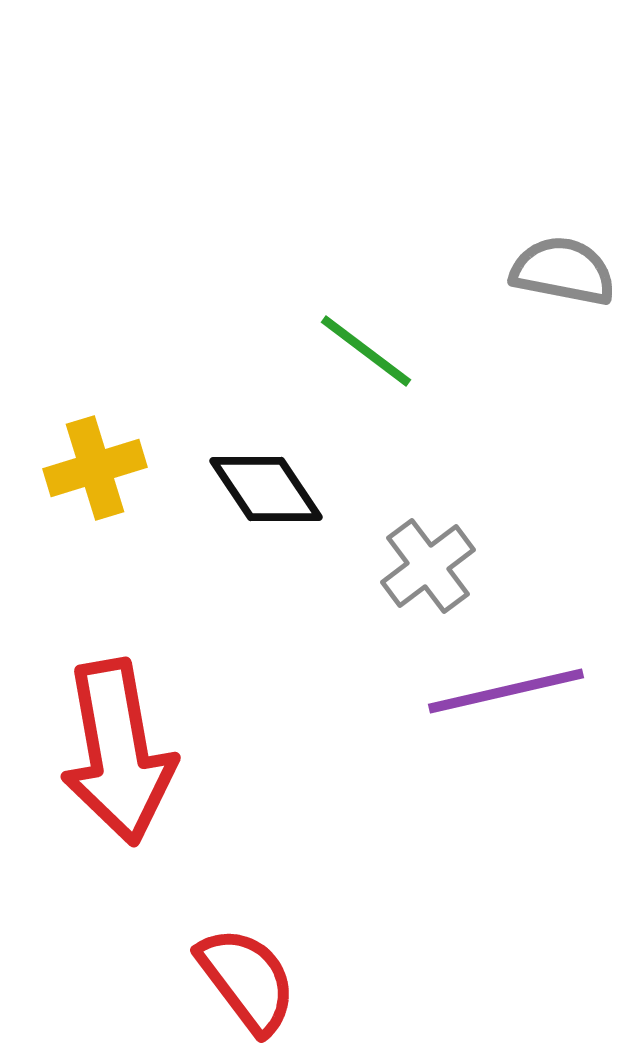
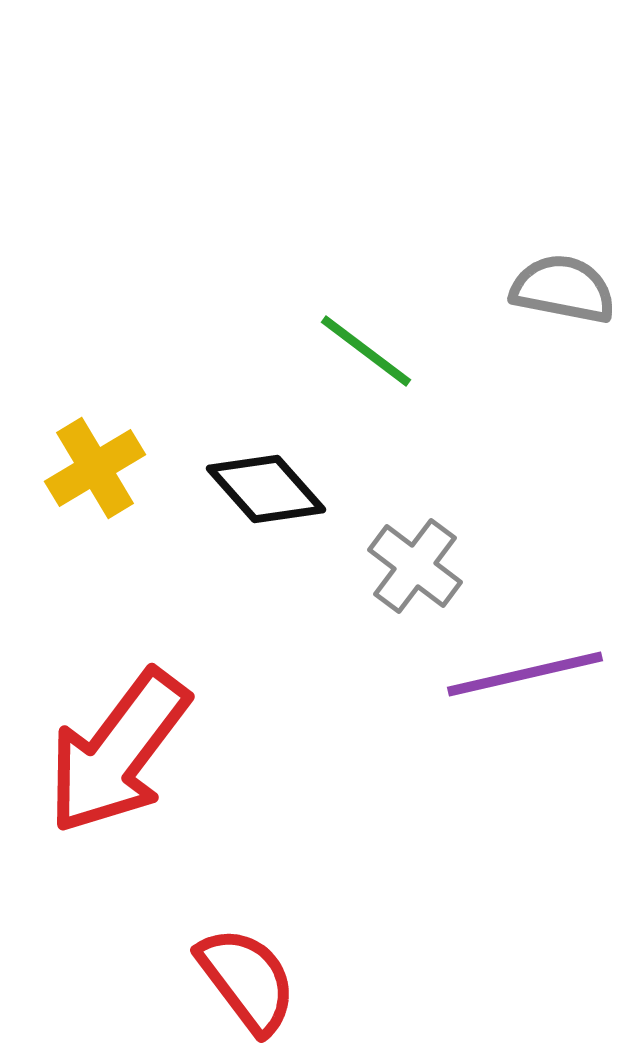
gray semicircle: moved 18 px down
yellow cross: rotated 14 degrees counterclockwise
black diamond: rotated 8 degrees counterclockwise
gray cross: moved 13 px left; rotated 16 degrees counterclockwise
purple line: moved 19 px right, 17 px up
red arrow: rotated 47 degrees clockwise
